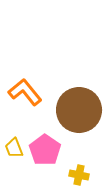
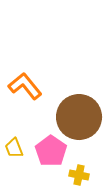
orange L-shape: moved 6 px up
brown circle: moved 7 px down
pink pentagon: moved 6 px right, 1 px down
